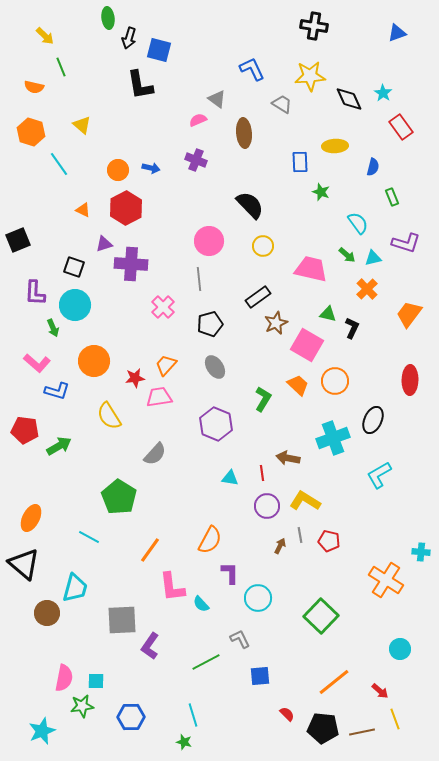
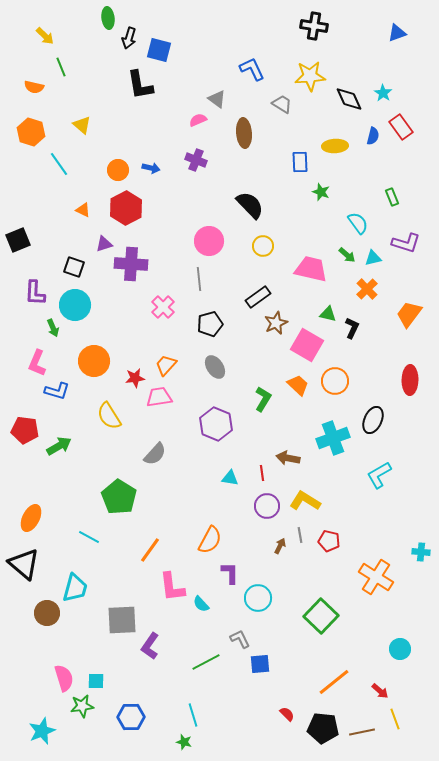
blue semicircle at (373, 167): moved 31 px up
pink L-shape at (37, 363): rotated 72 degrees clockwise
orange cross at (386, 580): moved 10 px left, 3 px up
blue square at (260, 676): moved 12 px up
pink semicircle at (64, 678): rotated 28 degrees counterclockwise
